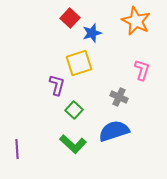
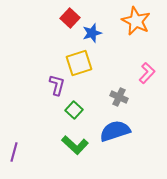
pink L-shape: moved 5 px right, 3 px down; rotated 25 degrees clockwise
blue semicircle: moved 1 px right
green L-shape: moved 2 px right, 1 px down
purple line: moved 3 px left, 3 px down; rotated 18 degrees clockwise
